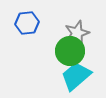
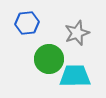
green circle: moved 21 px left, 8 px down
cyan trapezoid: moved 1 px left; rotated 40 degrees clockwise
